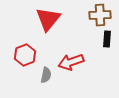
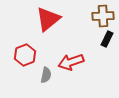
brown cross: moved 3 px right, 1 px down
red triangle: rotated 12 degrees clockwise
black rectangle: rotated 21 degrees clockwise
